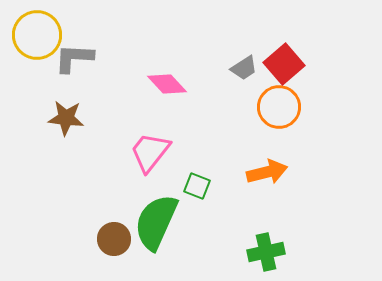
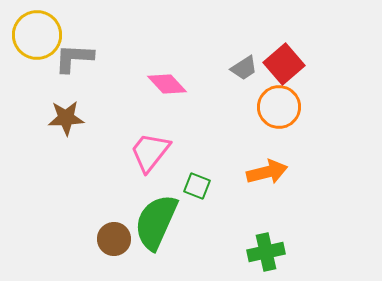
brown star: rotated 9 degrees counterclockwise
